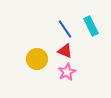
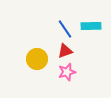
cyan rectangle: rotated 66 degrees counterclockwise
red triangle: rotated 42 degrees counterclockwise
pink star: rotated 12 degrees clockwise
